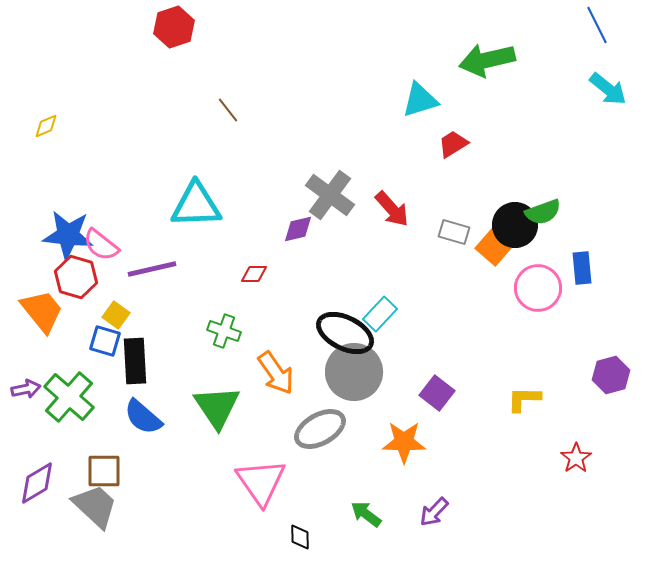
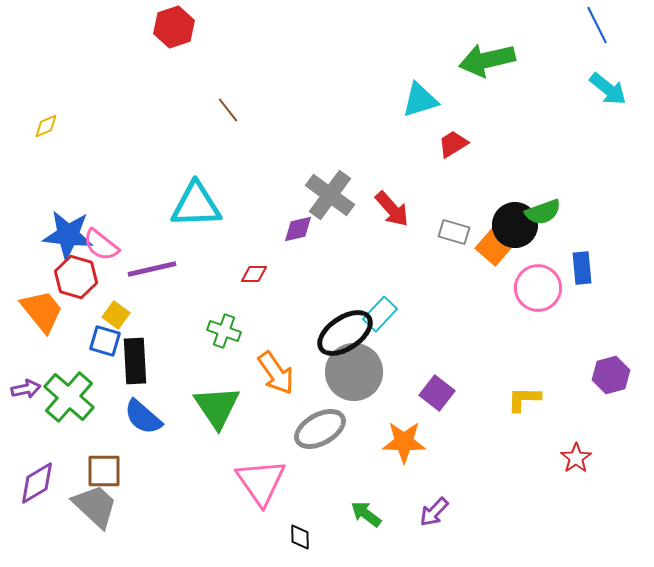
black ellipse at (345, 333): rotated 60 degrees counterclockwise
